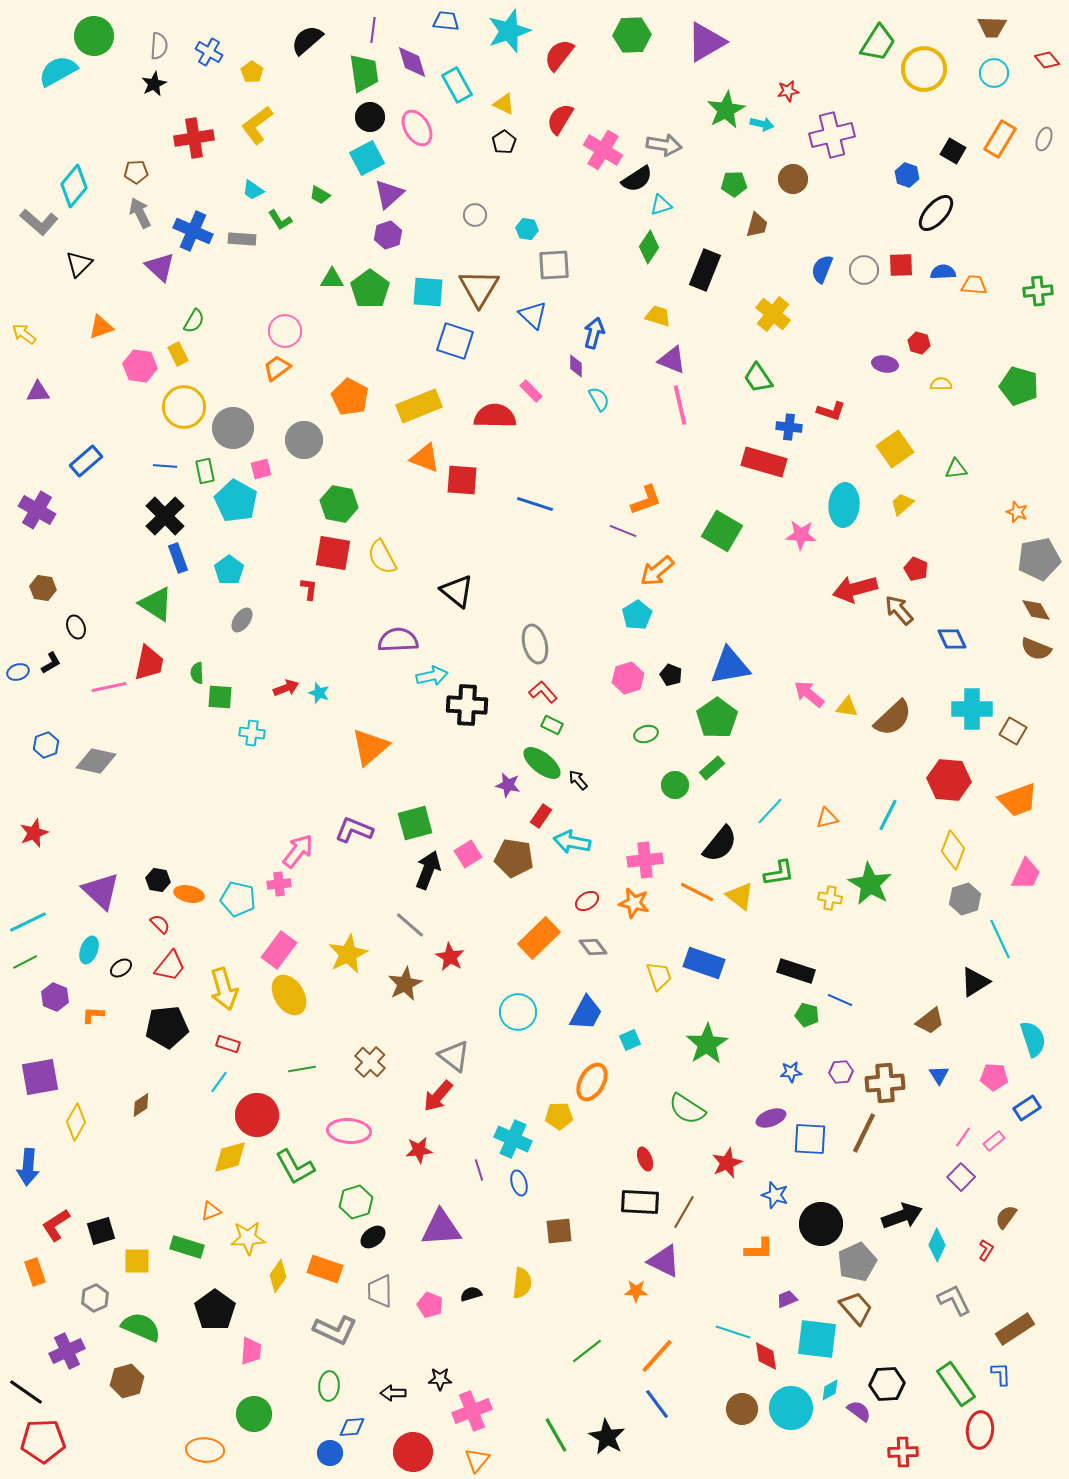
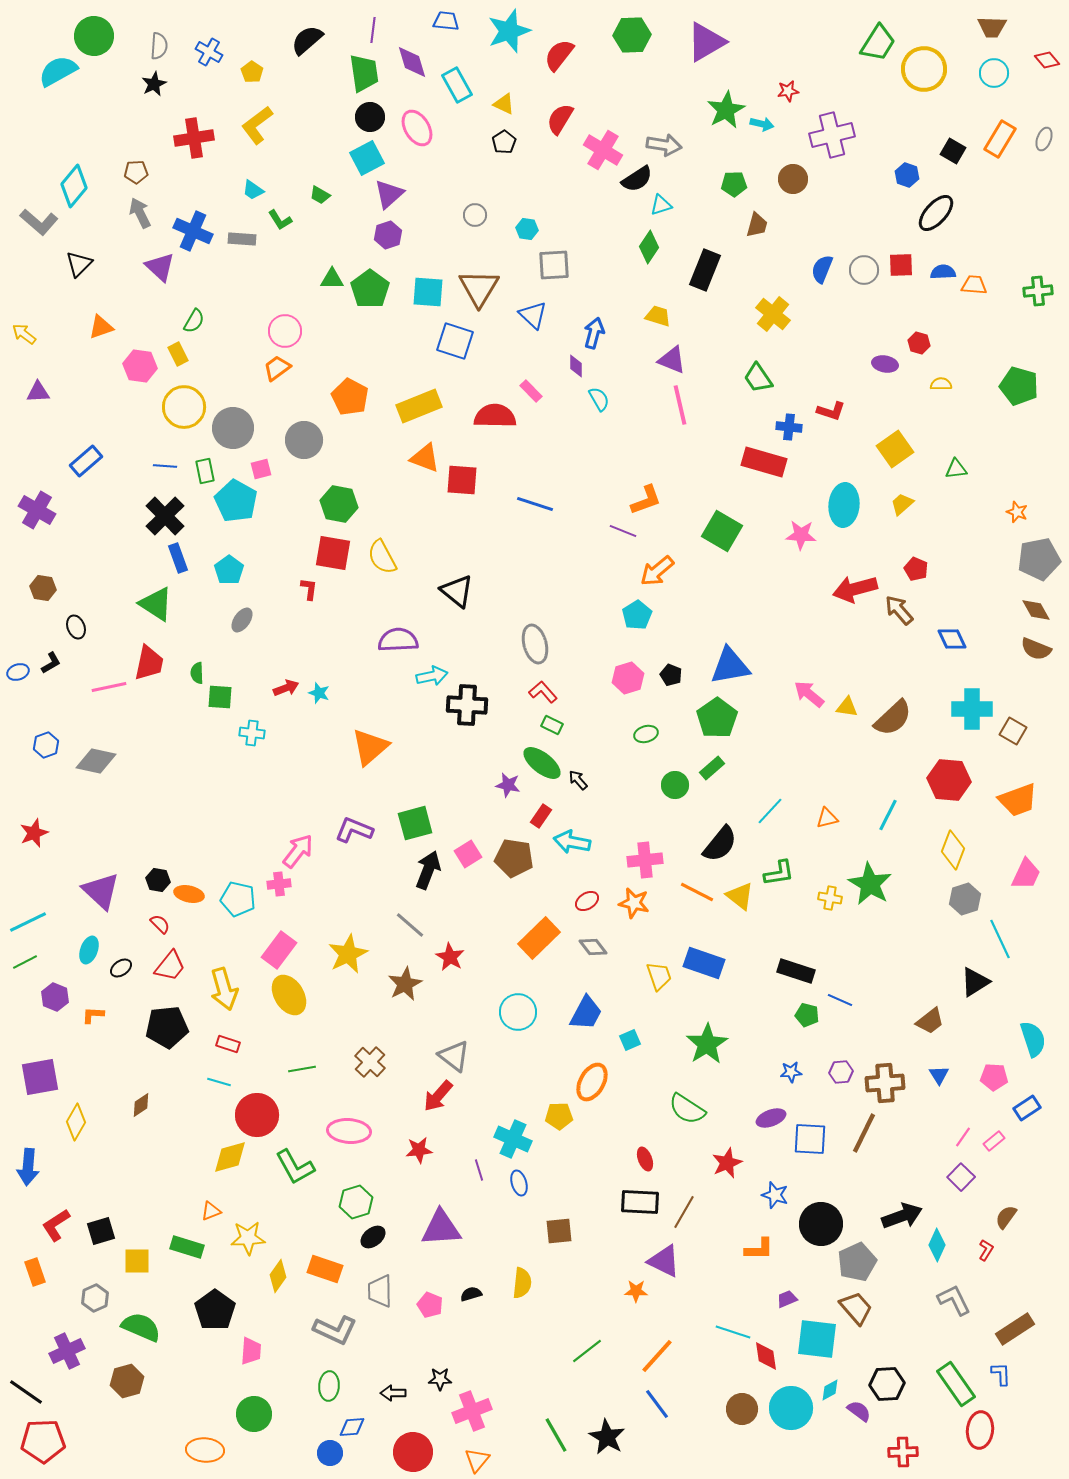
cyan line at (219, 1082): rotated 70 degrees clockwise
